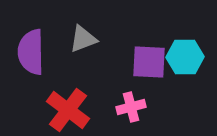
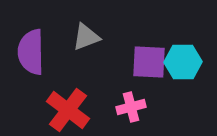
gray triangle: moved 3 px right, 2 px up
cyan hexagon: moved 2 px left, 5 px down
